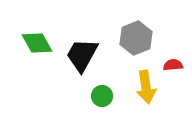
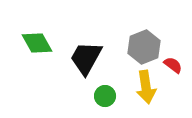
gray hexagon: moved 8 px right, 9 px down
black trapezoid: moved 4 px right, 3 px down
red semicircle: rotated 42 degrees clockwise
green circle: moved 3 px right
